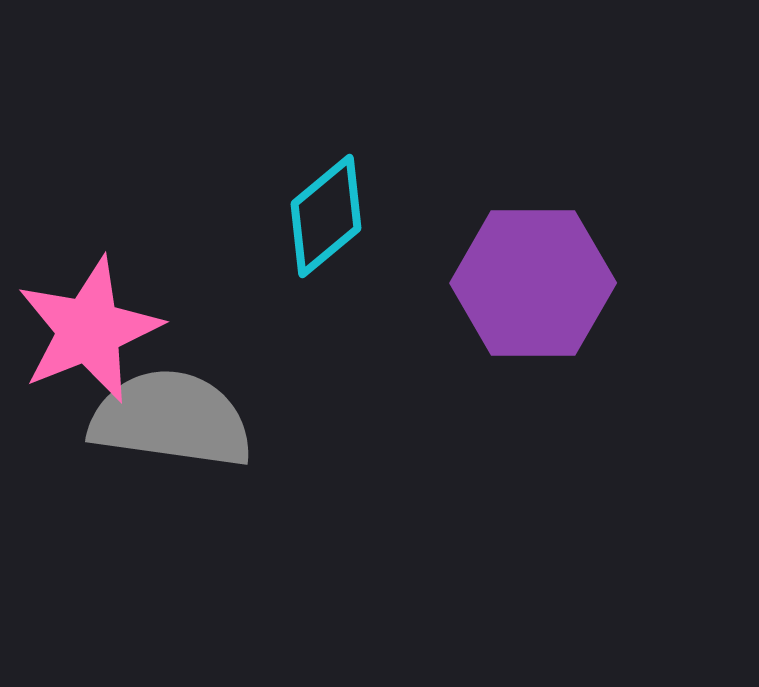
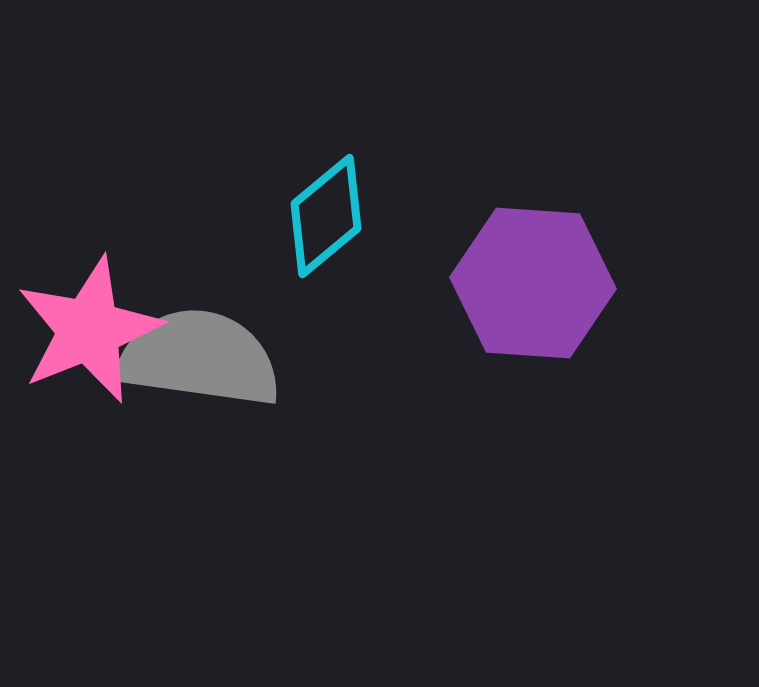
purple hexagon: rotated 4 degrees clockwise
gray semicircle: moved 28 px right, 61 px up
